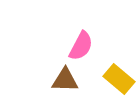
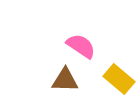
pink semicircle: rotated 84 degrees counterclockwise
